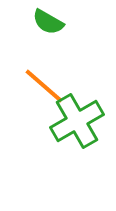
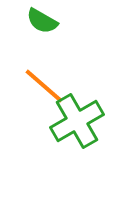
green semicircle: moved 6 px left, 1 px up
